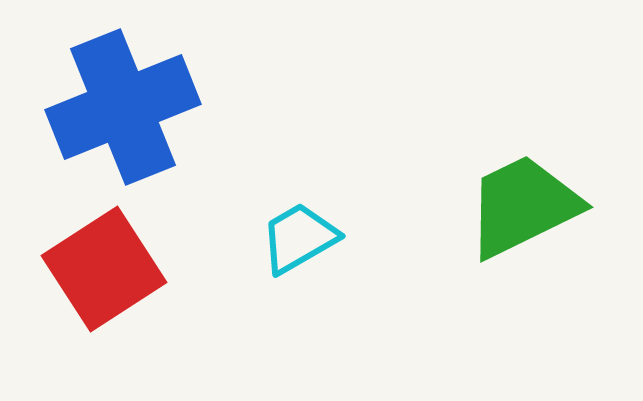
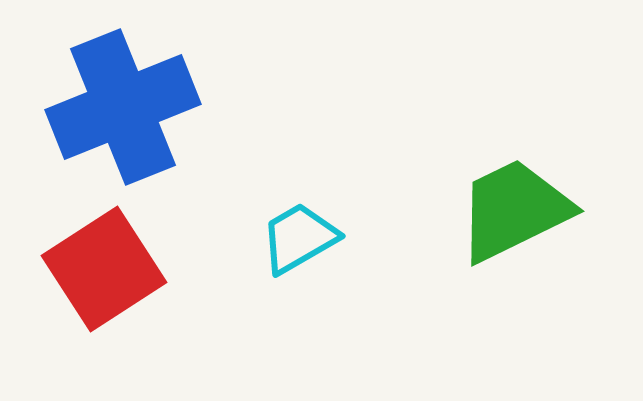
green trapezoid: moved 9 px left, 4 px down
